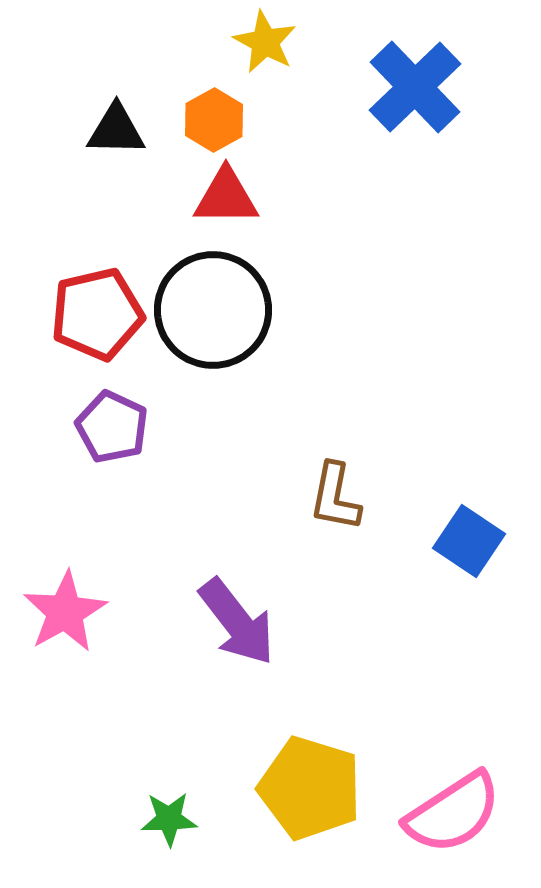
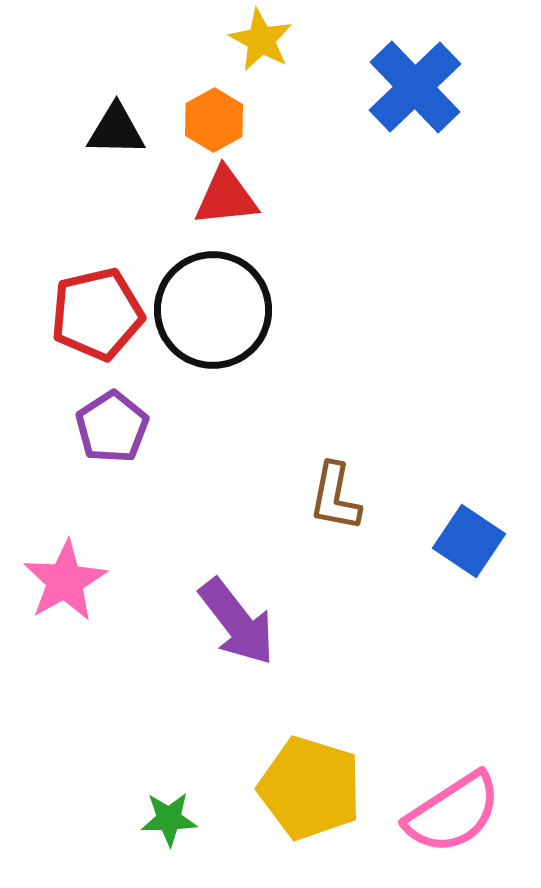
yellow star: moved 4 px left, 2 px up
red triangle: rotated 6 degrees counterclockwise
purple pentagon: rotated 14 degrees clockwise
pink star: moved 31 px up
